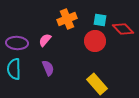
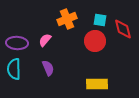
red diamond: rotated 30 degrees clockwise
yellow rectangle: rotated 50 degrees counterclockwise
